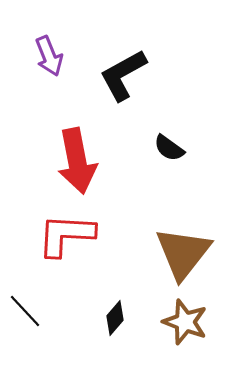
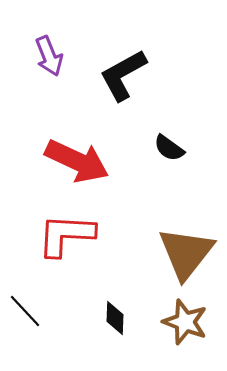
red arrow: rotated 54 degrees counterclockwise
brown triangle: moved 3 px right
black diamond: rotated 40 degrees counterclockwise
